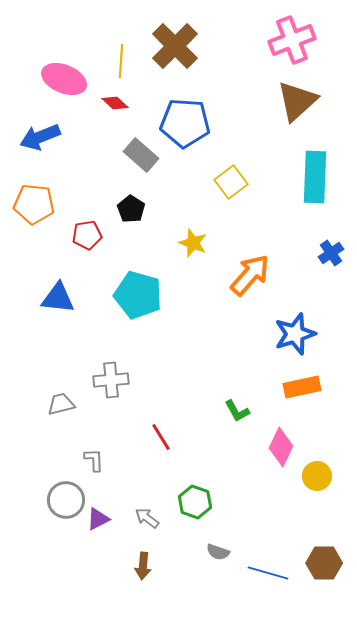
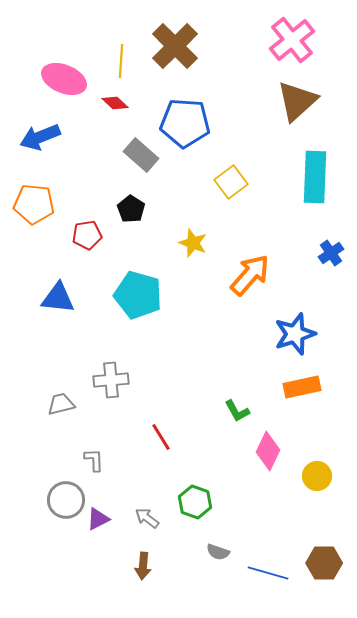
pink cross: rotated 18 degrees counterclockwise
pink diamond: moved 13 px left, 4 px down
